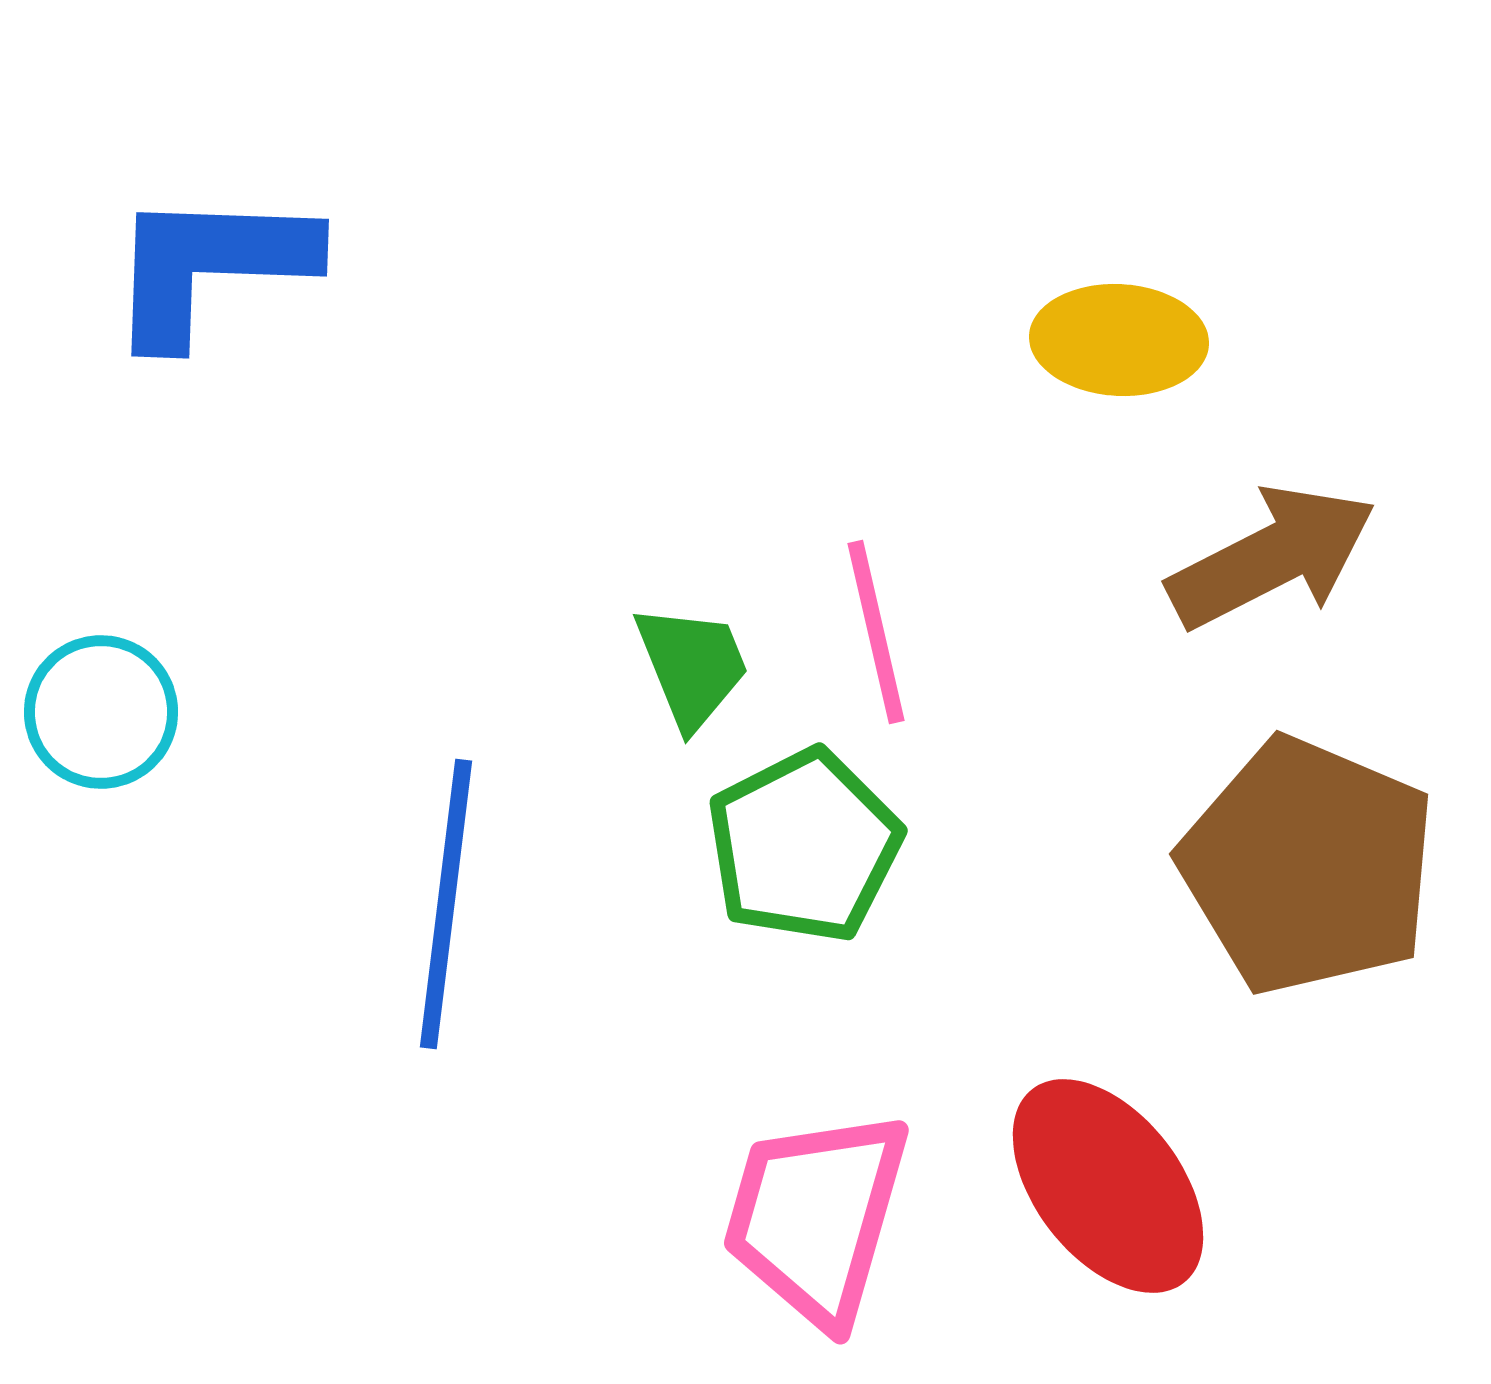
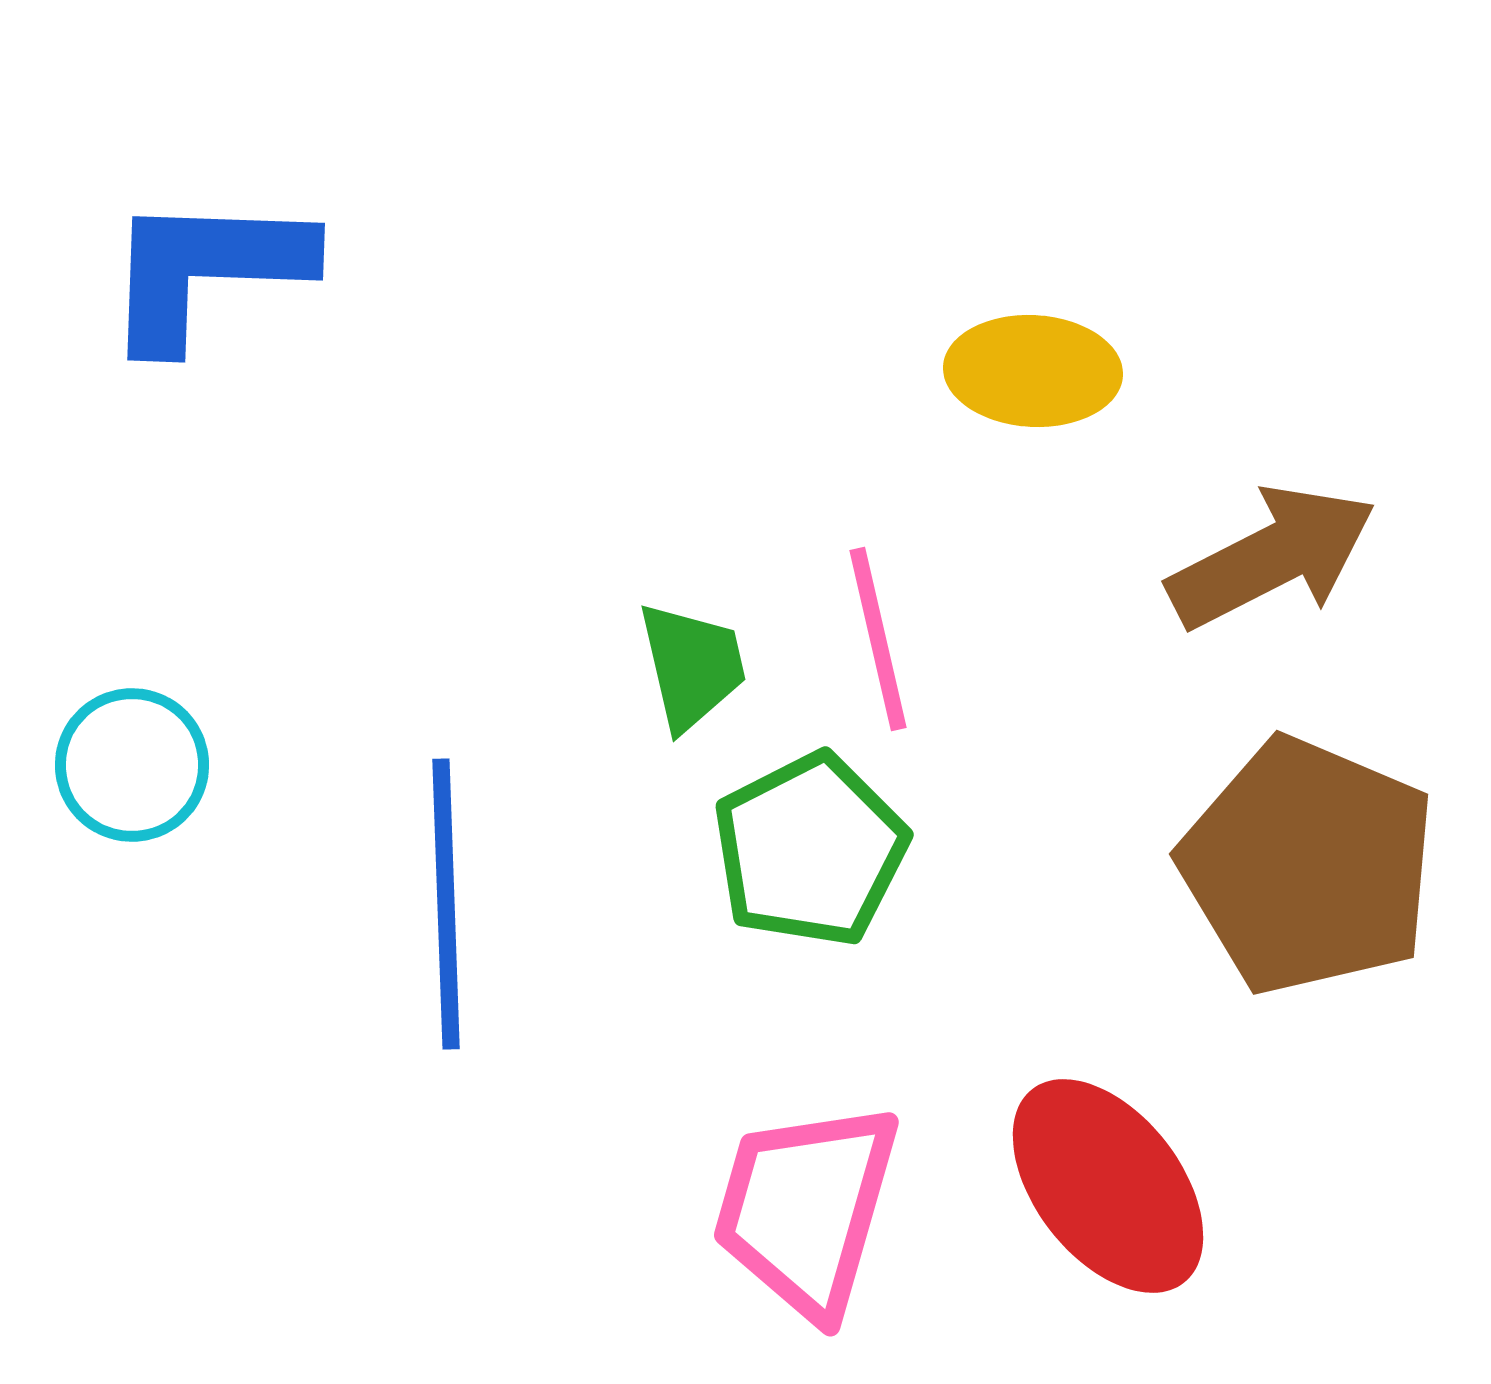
blue L-shape: moved 4 px left, 4 px down
yellow ellipse: moved 86 px left, 31 px down
pink line: moved 2 px right, 7 px down
green trapezoid: rotated 9 degrees clockwise
cyan circle: moved 31 px right, 53 px down
green pentagon: moved 6 px right, 4 px down
blue line: rotated 9 degrees counterclockwise
pink trapezoid: moved 10 px left, 8 px up
